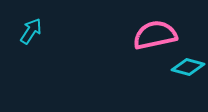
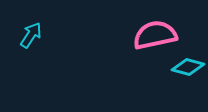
cyan arrow: moved 4 px down
